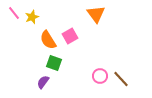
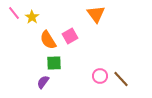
yellow star: rotated 16 degrees counterclockwise
green square: rotated 21 degrees counterclockwise
